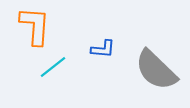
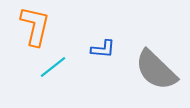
orange L-shape: rotated 9 degrees clockwise
